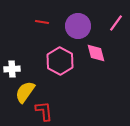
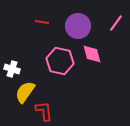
pink diamond: moved 4 px left, 1 px down
pink hexagon: rotated 16 degrees counterclockwise
white cross: rotated 21 degrees clockwise
